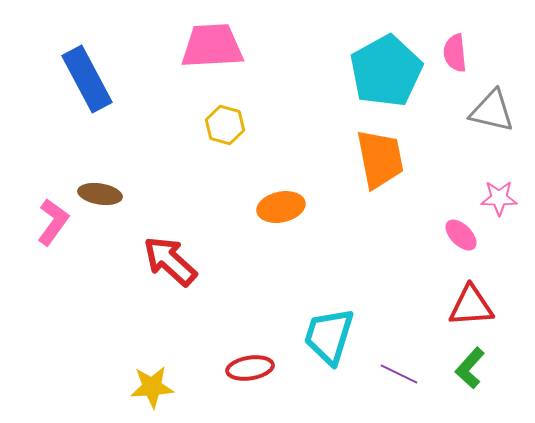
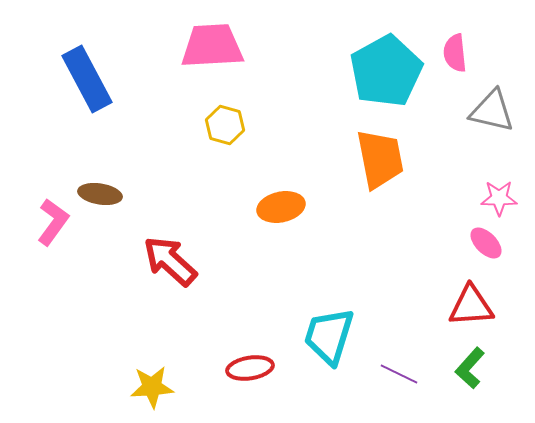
pink ellipse: moved 25 px right, 8 px down
